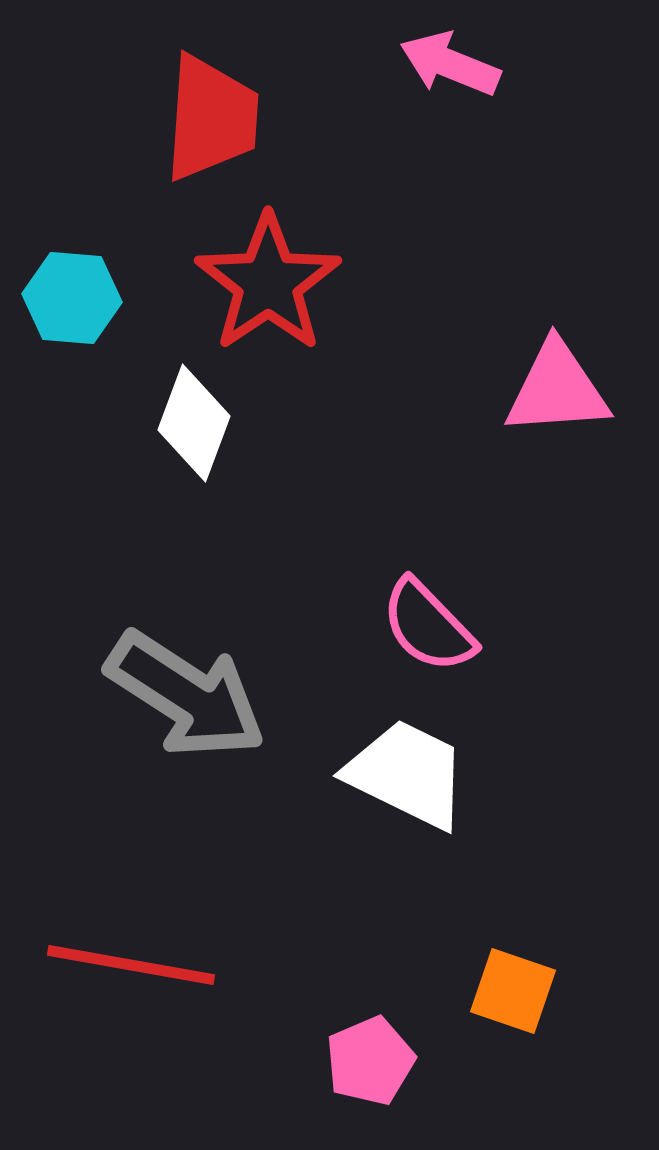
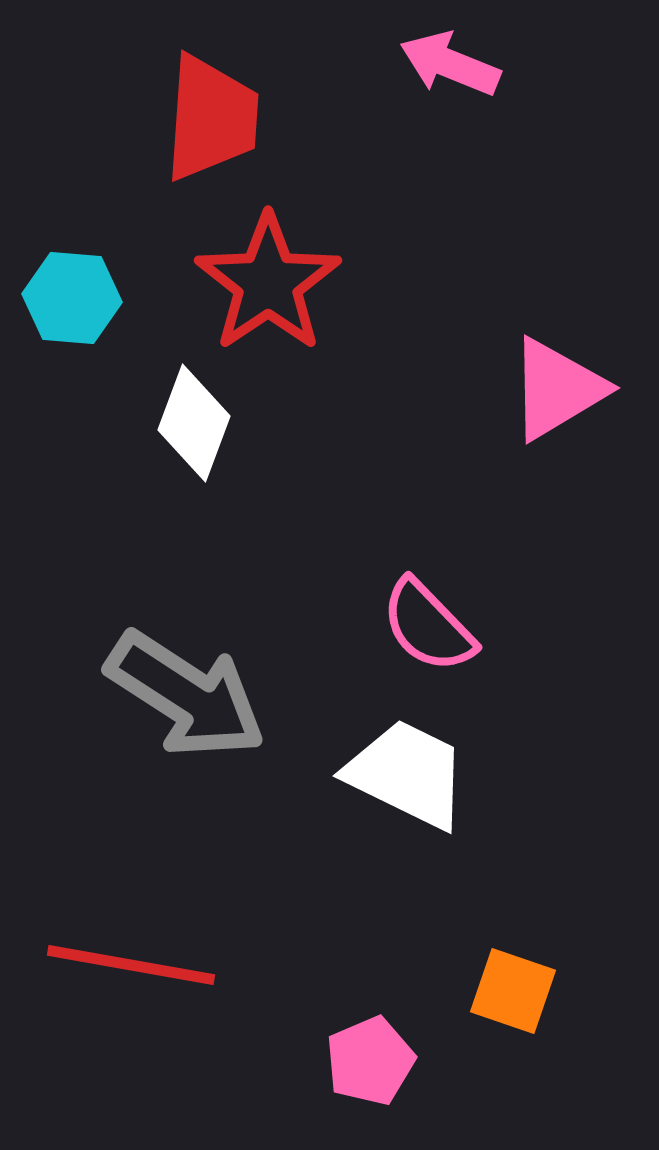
pink triangle: rotated 27 degrees counterclockwise
